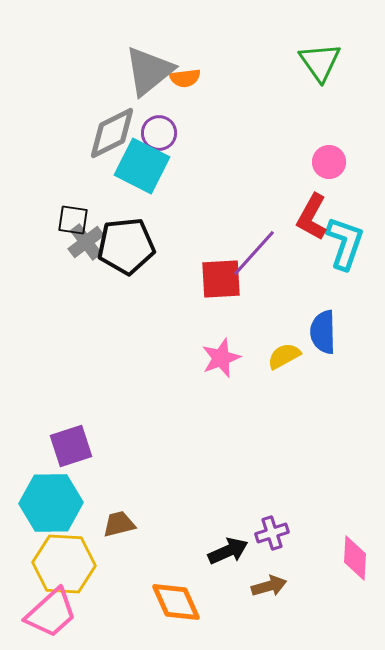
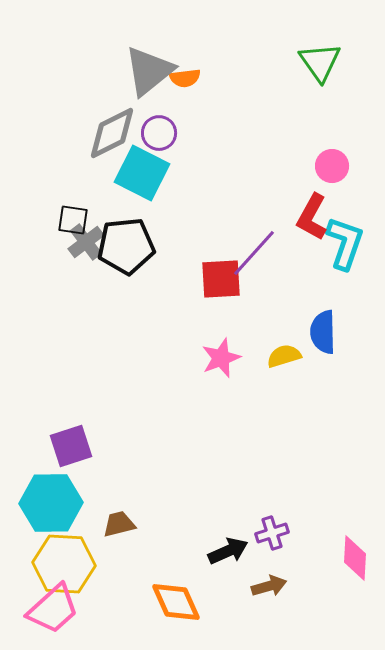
pink circle: moved 3 px right, 4 px down
cyan square: moved 7 px down
yellow semicircle: rotated 12 degrees clockwise
pink trapezoid: moved 2 px right, 4 px up
